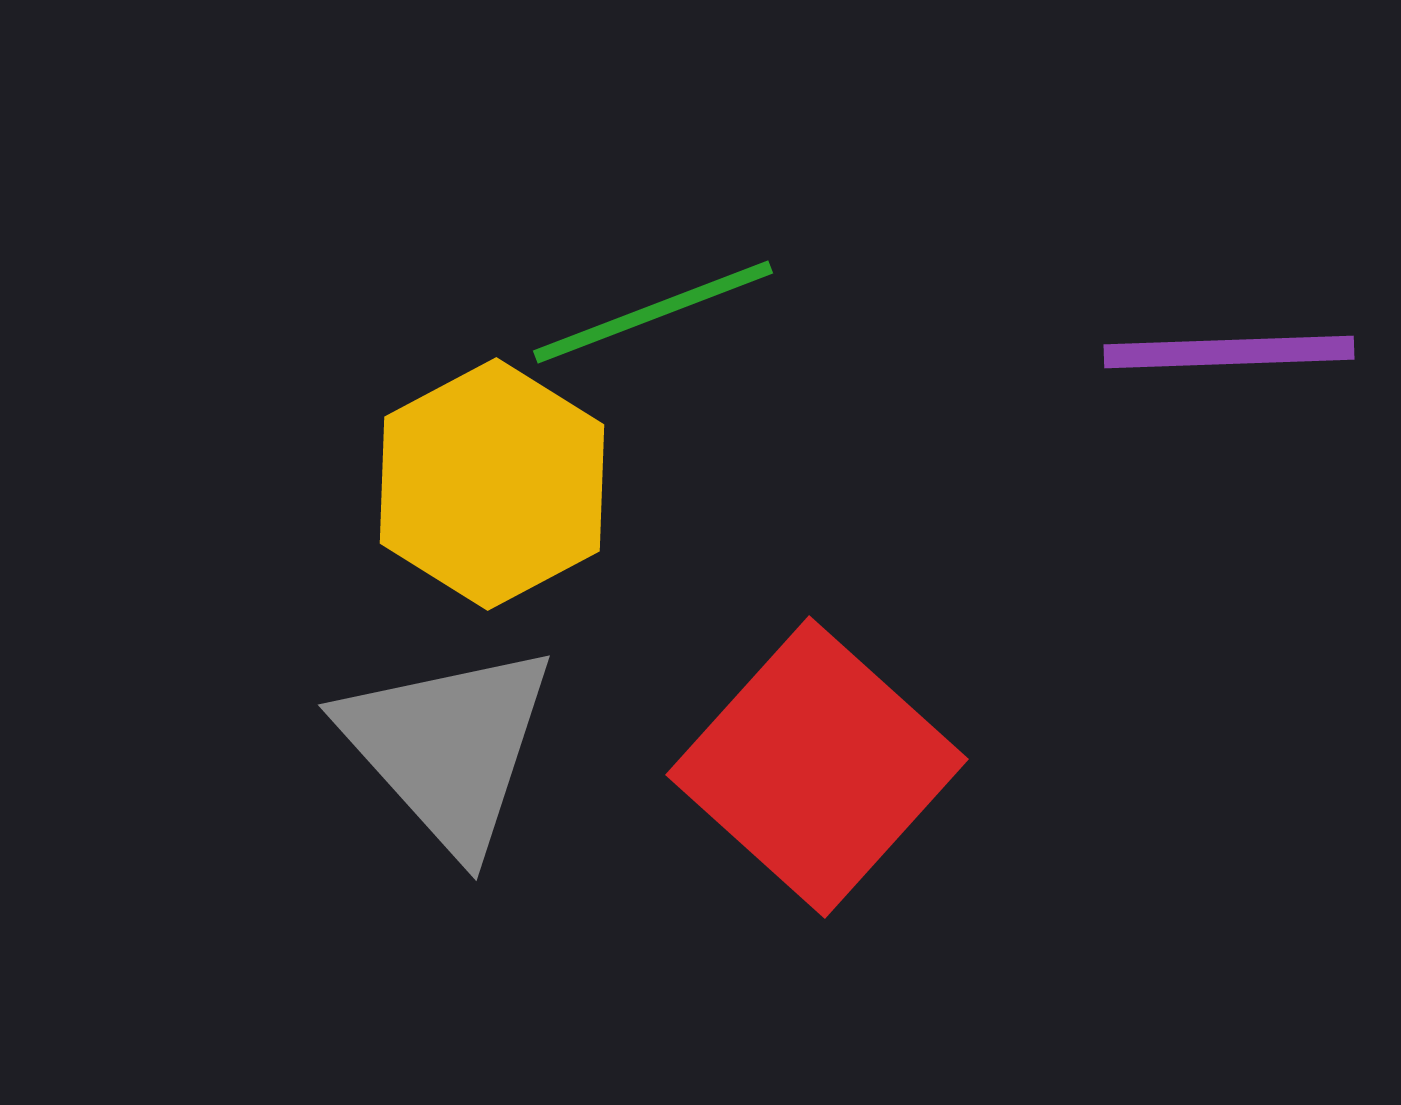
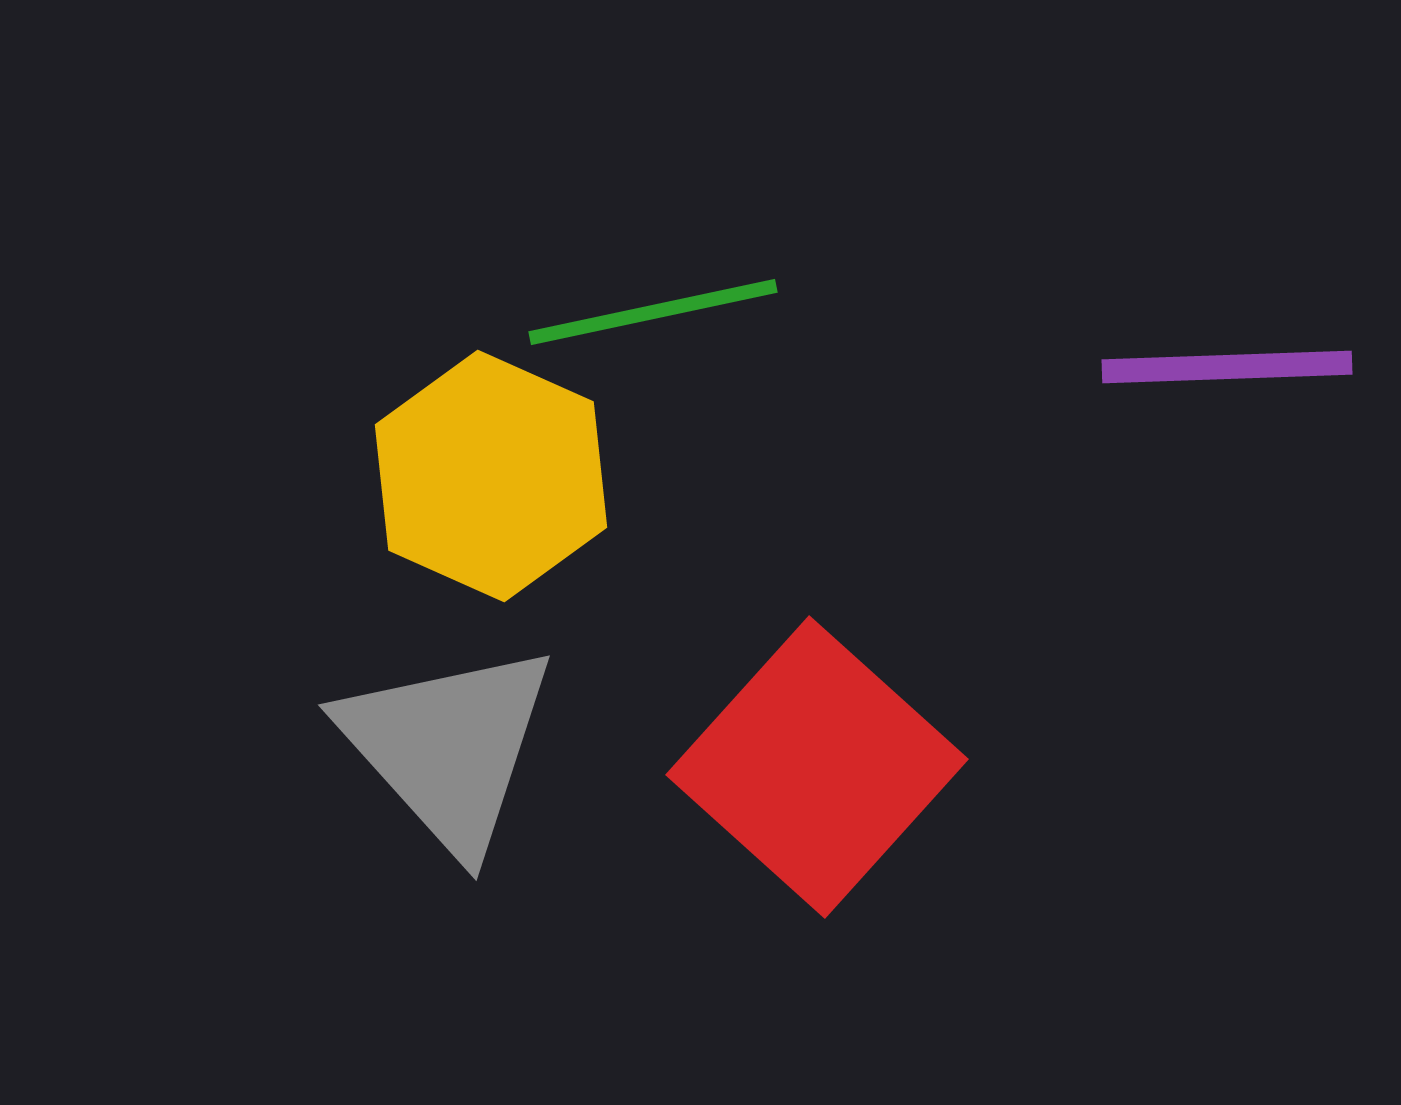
green line: rotated 9 degrees clockwise
purple line: moved 2 px left, 15 px down
yellow hexagon: moved 1 px left, 8 px up; rotated 8 degrees counterclockwise
